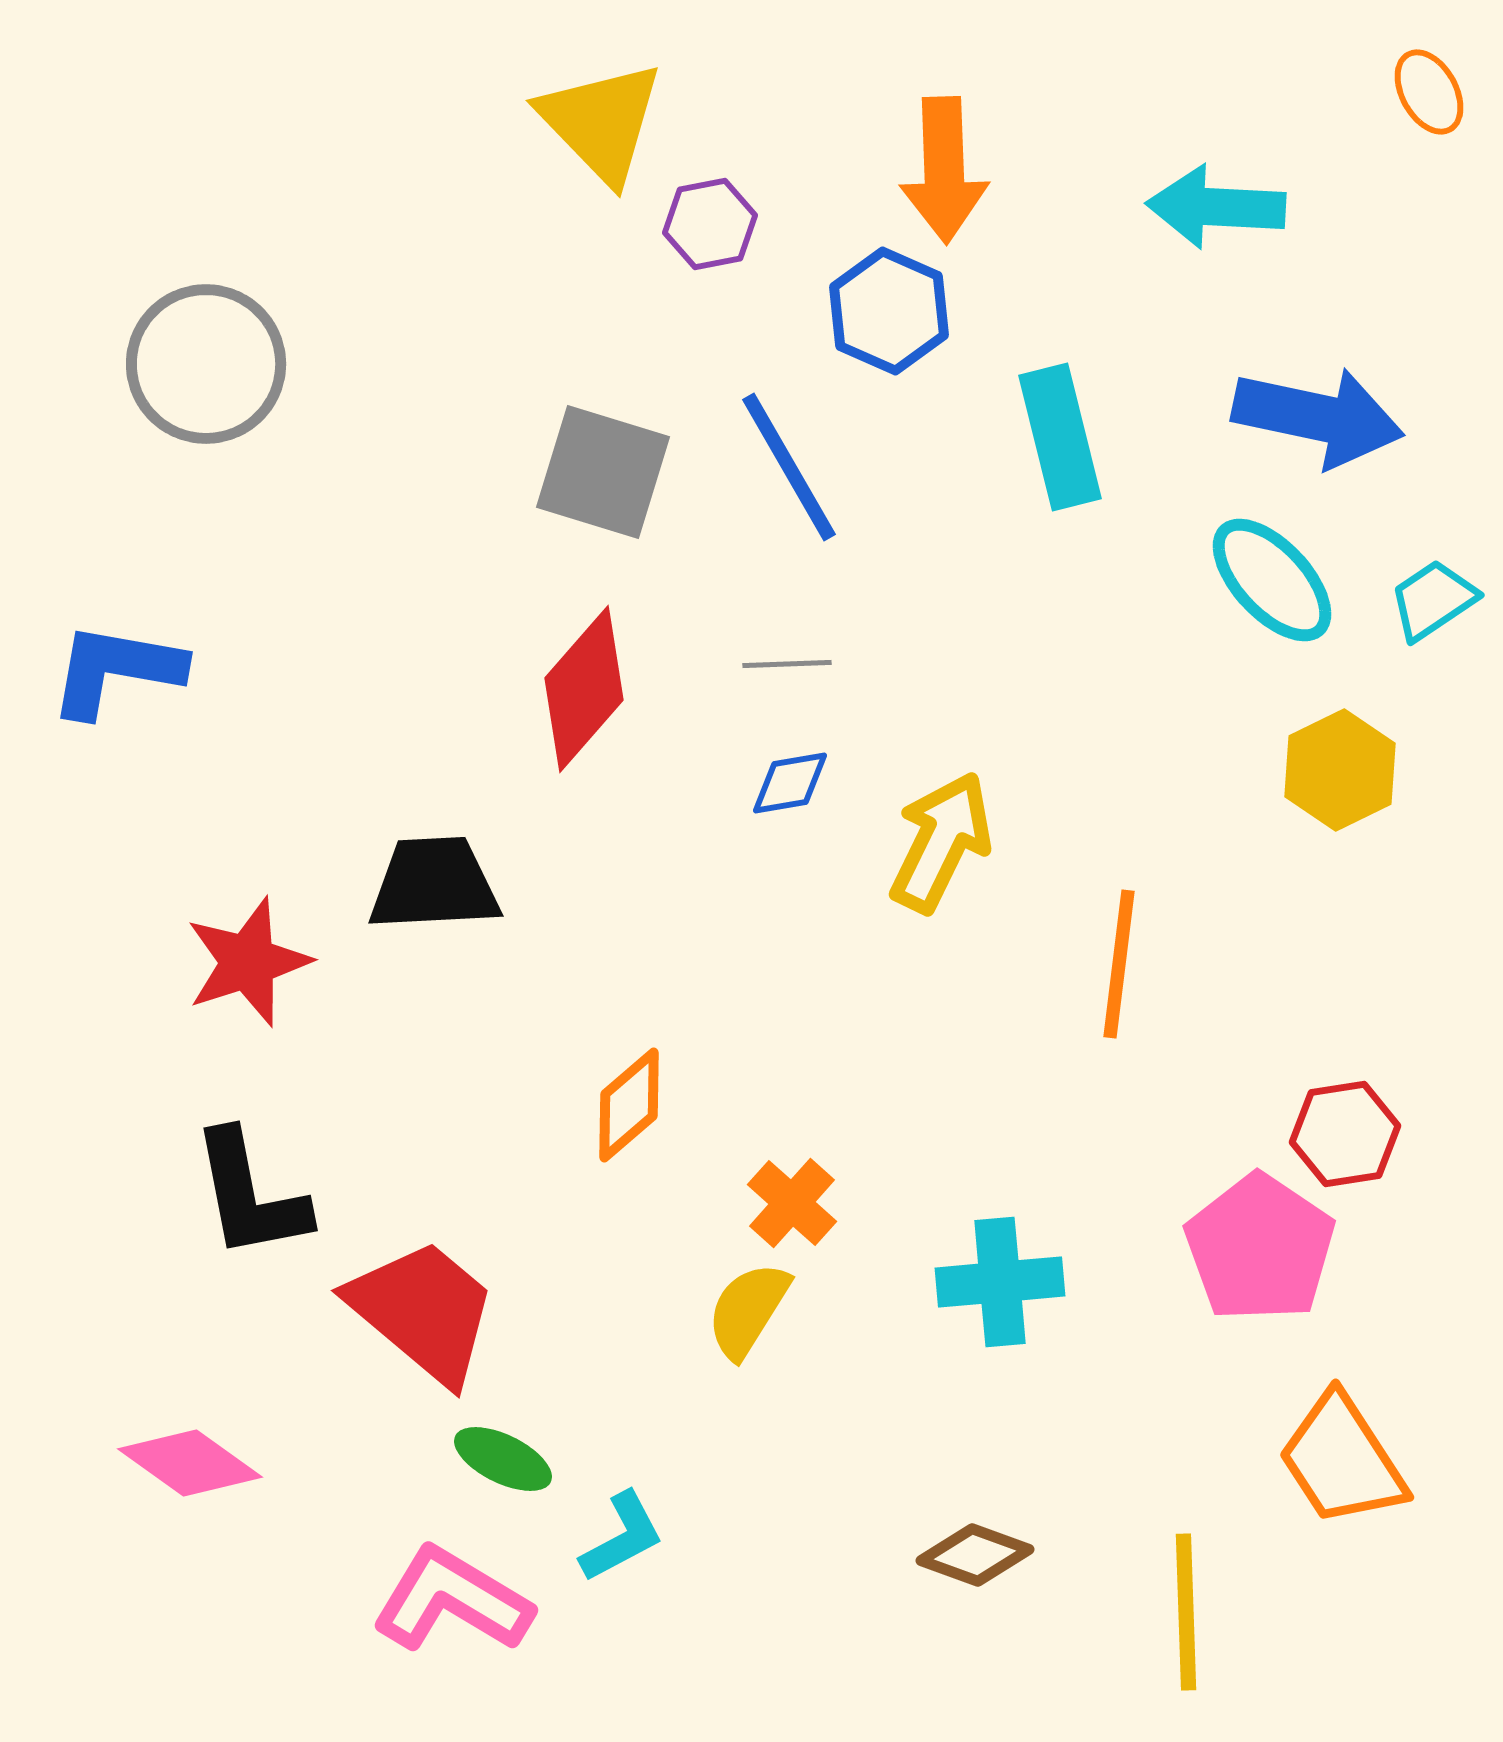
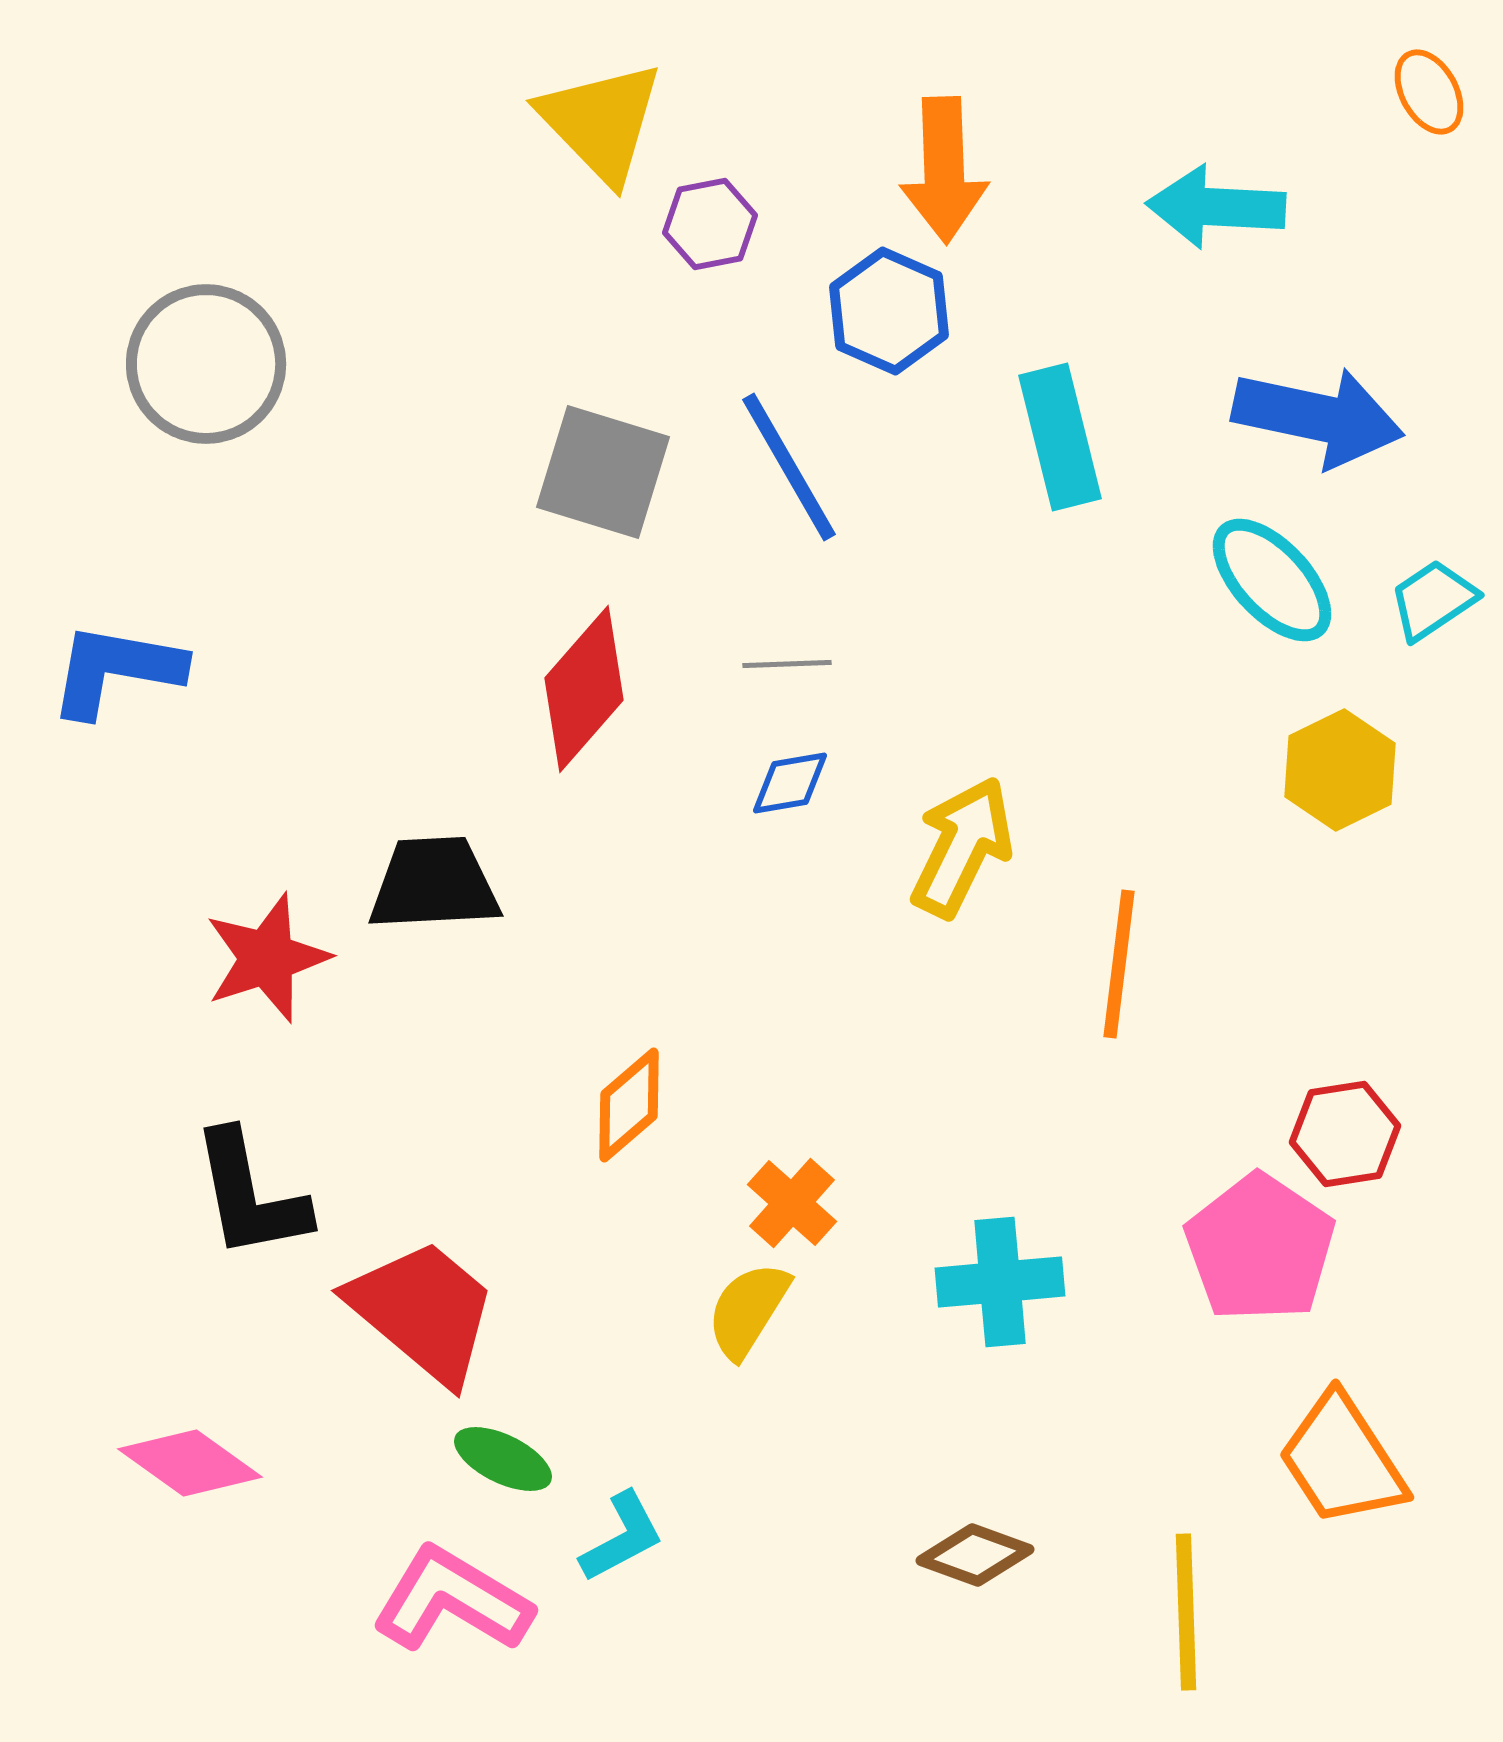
yellow arrow: moved 21 px right, 5 px down
red star: moved 19 px right, 4 px up
